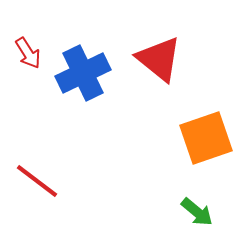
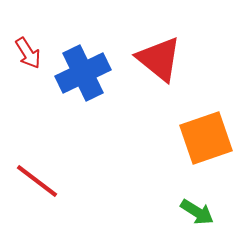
green arrow: rotated 8 degrees counterclockwise
